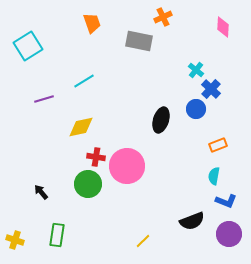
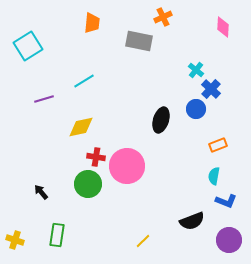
orange trapezoid: rotated 25 degrees clockwise
purple circle: moved 6 px down
